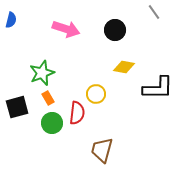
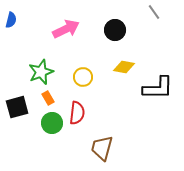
pink arrow: rotated 44 degrees counterclockwise
green star: moved 1 px left, 1 px up
yellow circle: moved 13 px left, 17 px up
brown trapezoid: moved 2 px up
